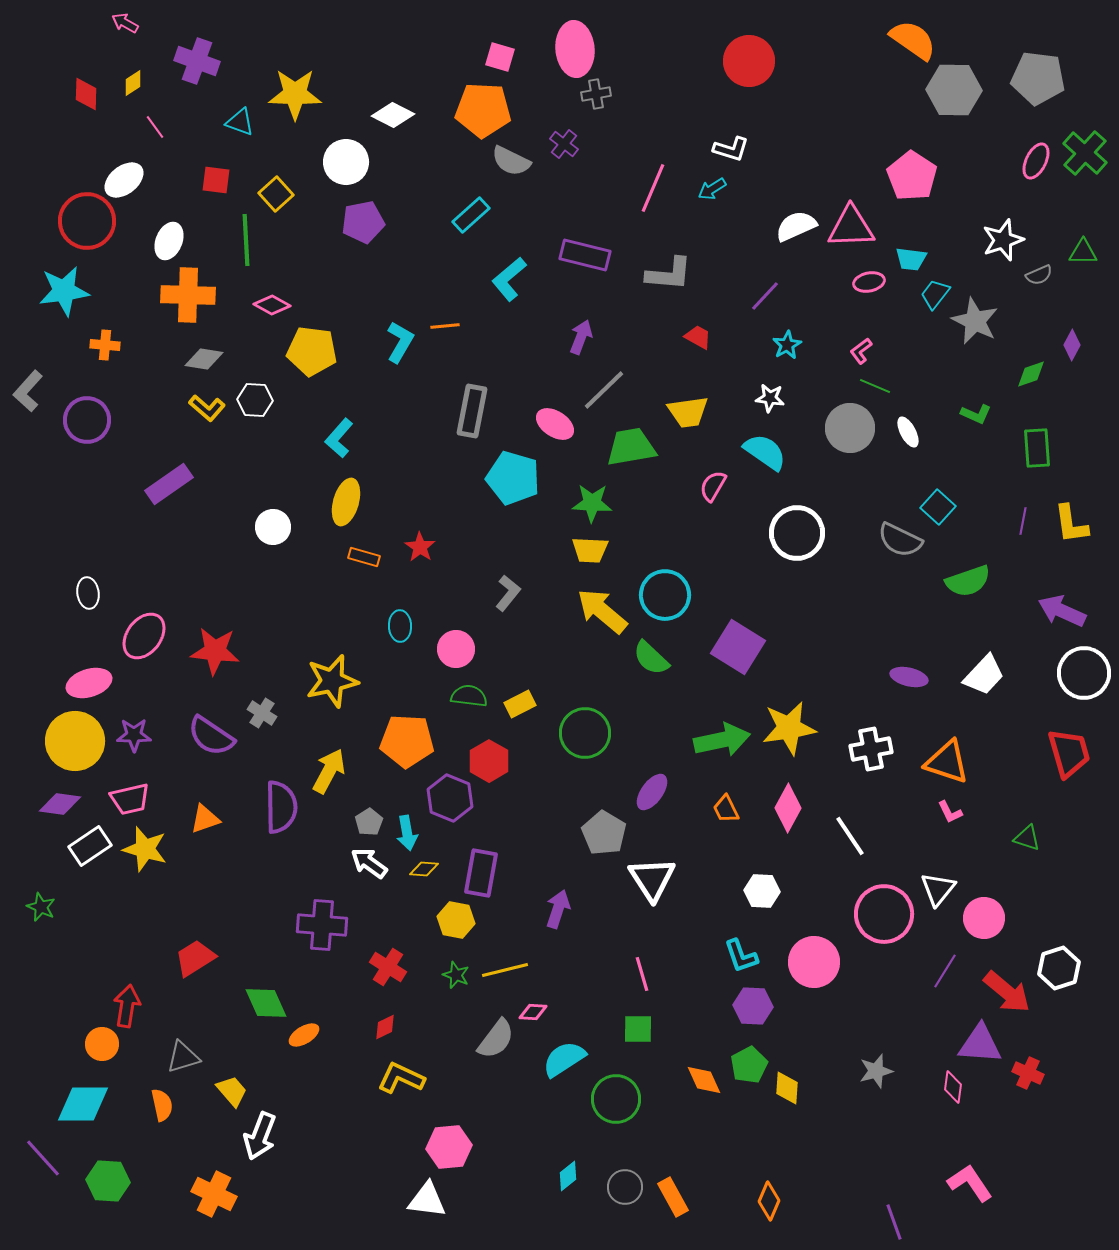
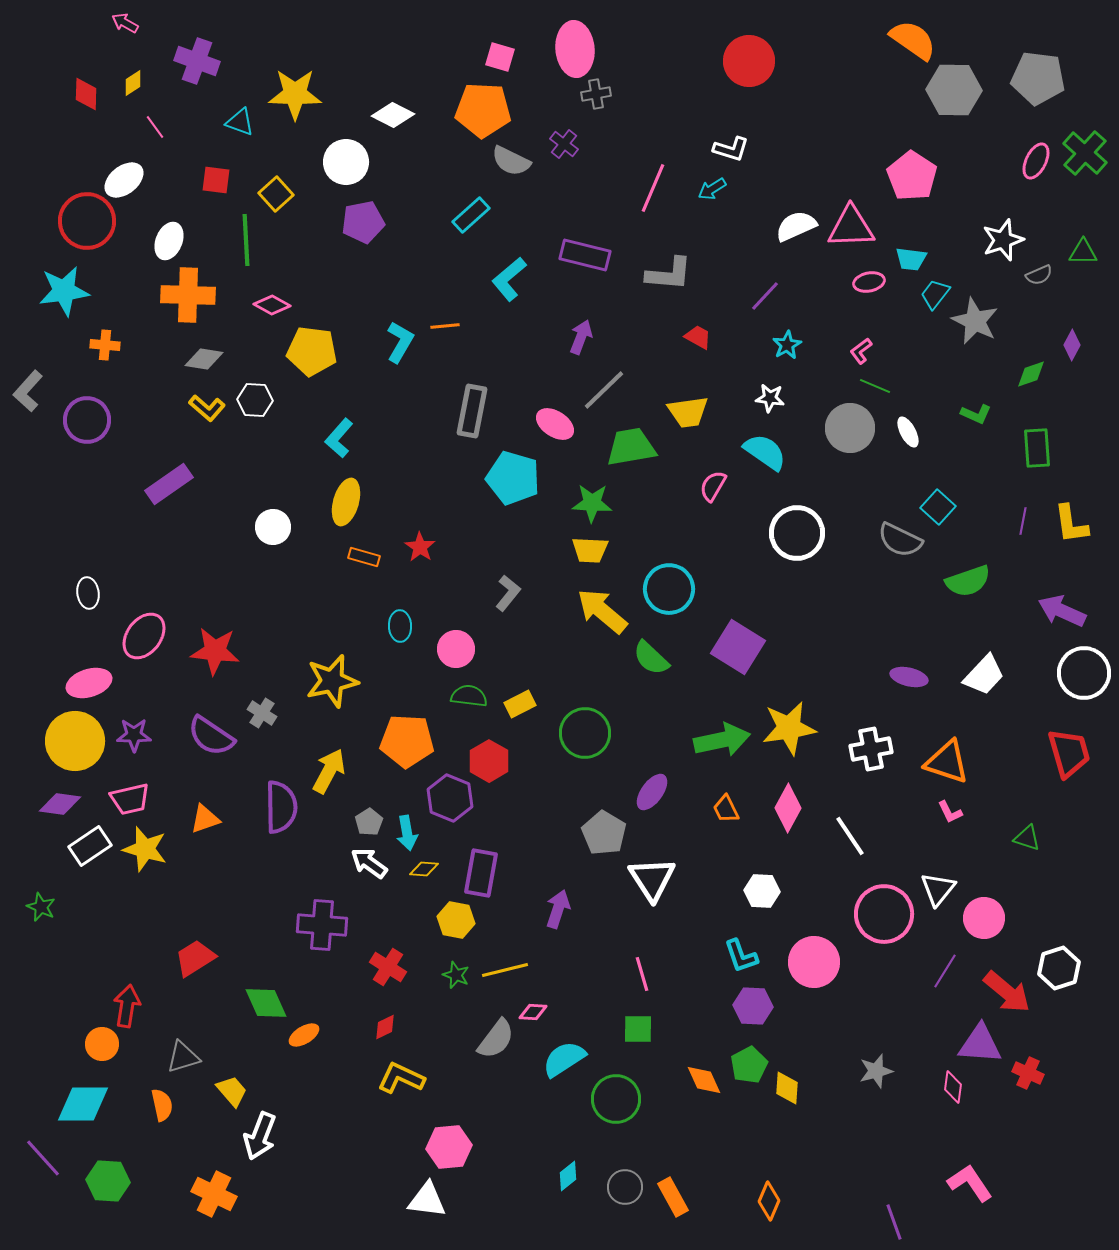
cyan circle at (665, 595): moved 4 px right, 6 px up
